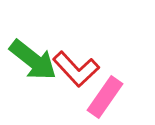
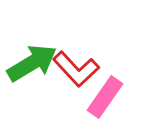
green arrow: moved 1 px left, 3 px down; rotated 69 degrees counterclockwise
